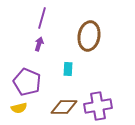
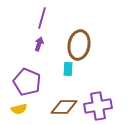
brown ellipse: moved 10 px left, 9 px down
yellow semicircle: moved 1 px down
